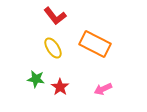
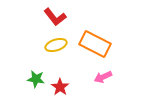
red L-shape: moved 1 px down
yellow ellipse: moved 3 px right, 3 px up; rotated 75 degrees counterclockwise
pink arrow: moved 12 px up
